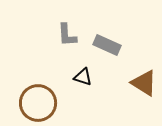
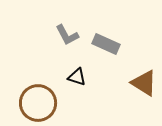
gray L-shape: rotated 25 degrees counterclockwise
gray rectangle: moved 1 px left, 1 px up
black triangle: moved 6 px left
